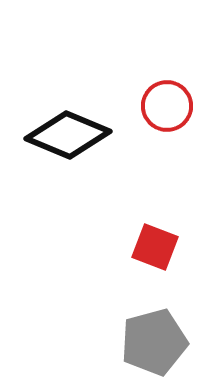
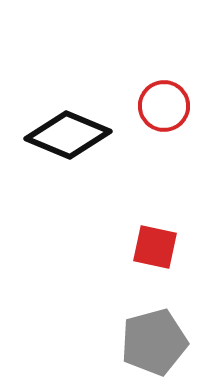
red circle: moved 3 px left
red square: rotated 9 degrees counterclockwise
